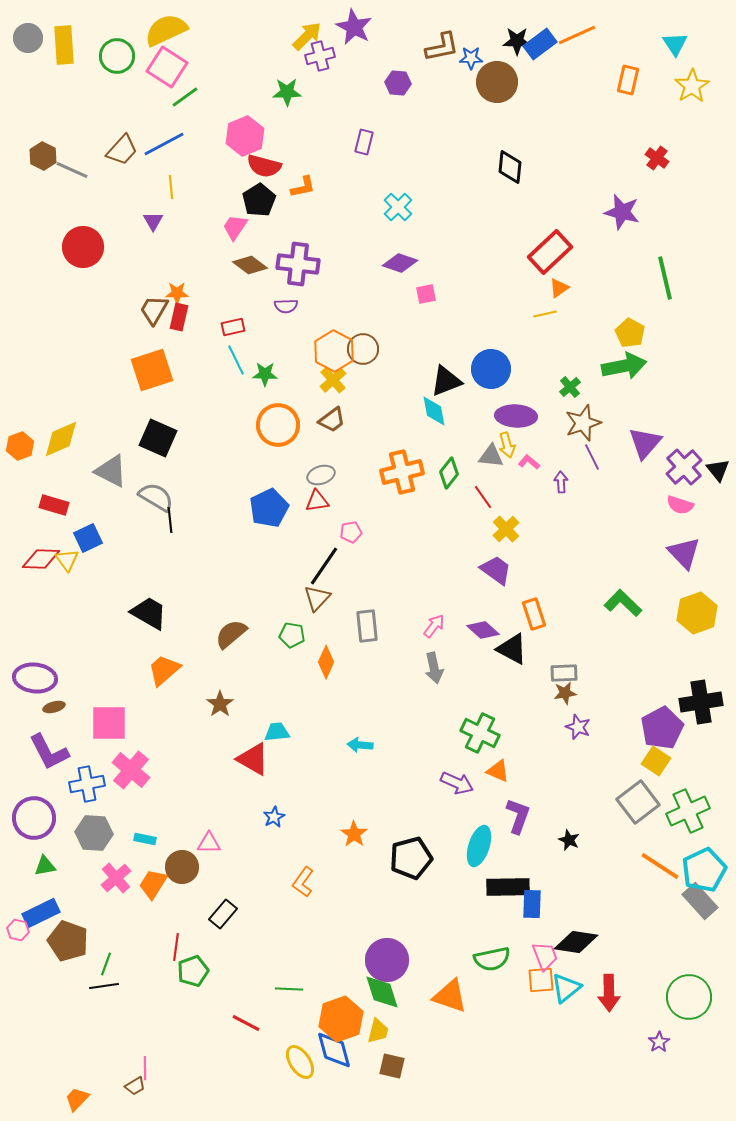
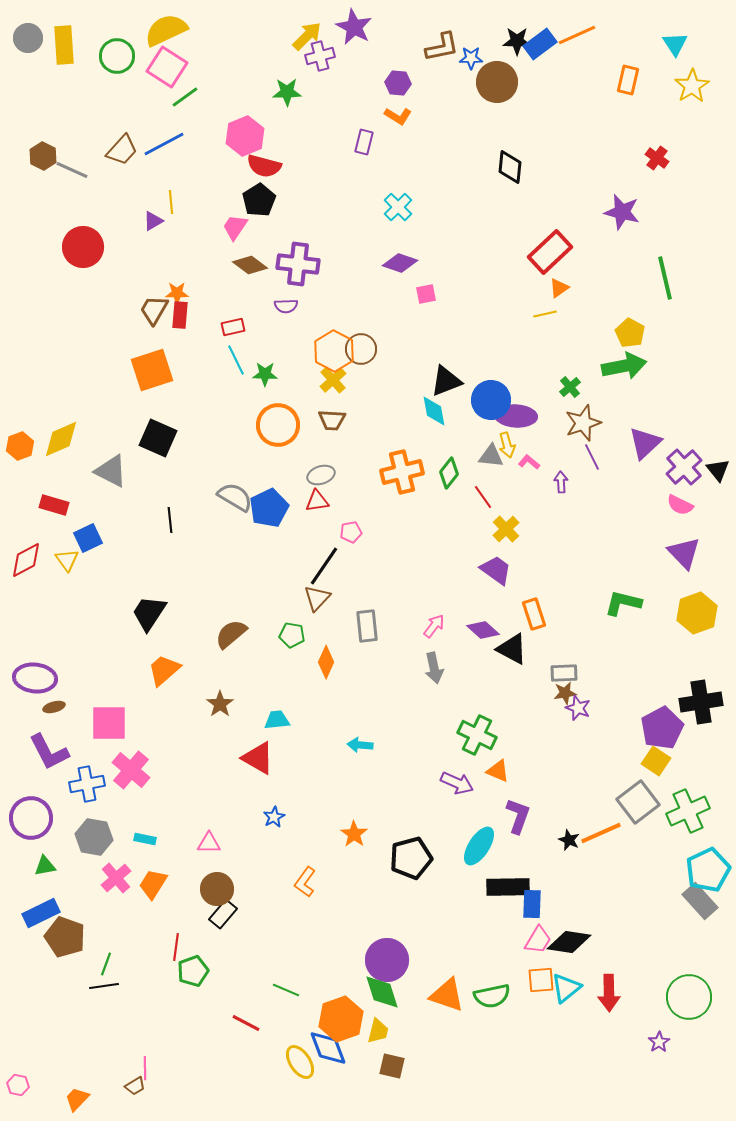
yellow line at (171, 187): moved 15 px down
orange L-shape at (303, 187): moved 95 px right, 71 px up; rotated 44 degrees clockwise
purple triangle at (153, 221): rotated 30 degrees clockwise
red rectangle at (179, 317): moved 1 px right, 2 px up; rotated 8 degrees counterclockwise
brown circle at (363, 349): moved 2 px left
blue circle at (491, 369): moved 31 px down
brown trapezoid at (332, 420): rotated 40 degrees clockwise
purple triangle at (645, 443): rotated 6 degrees clockwise
gray semicircle at (156, 497): moved 79 px right
pink semicircle at (680, 505): rotated 8 degrees clockwise
red diamond at (41, 559): moved 15 px left, 1 px down; rotated 30 degrees counterclockwise
green L-shape at (623, 603): rotated 30 degrees counterclockwise
black trapezoid at (149, 613): rotated 87 degrees counterclockwise
purple star at (578, 727): moved 19 px up
cyan trapezoid at (277, 732): moved 12 px up
green cross at (480, 733): moved 3 px left, 2 px down
red triangle at (253, 759): moved 5 px right, 1 px up
purple circle at (34, 818): moved 3 px left
gray hexagon at (94, 833): moved 4 px down; rotated 6 degrees clockwise
cyan ellipse at (479, 846): rotated 15 degrees clockwise
orange line at (660, 866): moved 59 px left, 33 px up; rotated 57 degrees counterclockwise
brown circle at (182, 867): moved 35 px right, 22 px down
cyan pentagon at (704, 870): moved 4 px right
orange L-shape at (303, 882): moved 2 px right
pink hexagon at (18, 930): moved 155 px down
brown pentagon at (68, 941): moved 3 px left, 4 px up
black diamond at (576, 942): moved 7 px left
pink trapezoid at (545, 956): moved 7 px left, 16 px up; rotated 52 degrees clockwise
green semicircle at (492, 959): moved 37 px down
green line at (289, 989): moved 3 px left, 1 px down; rotated 20 degrees clockwise
orange triangle at (450, 996): moved 3 px left, 1 px up
blue diamond at (334, 1050): moved 6 px left, 2 px up; rotated 6 degrees counterclockwise
